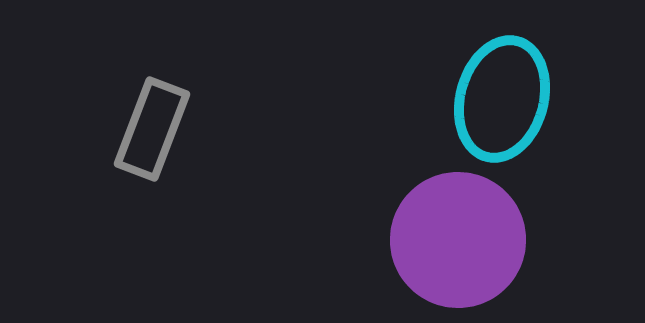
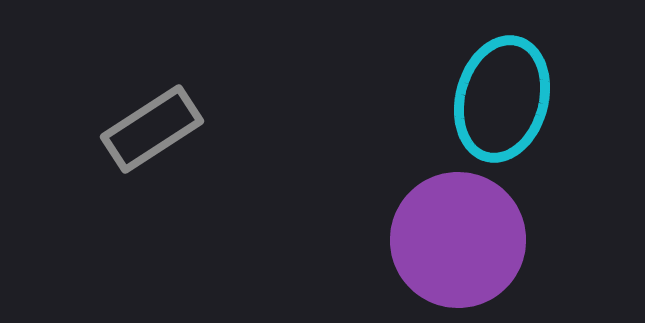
gray rectangle: rotated 36 degrees clockwise
